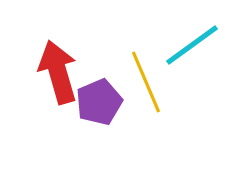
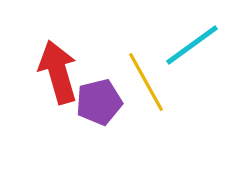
yellow line: rotated 6 degrees counterclockwise
purple pentagon: rotated 9 degrees clockwise
